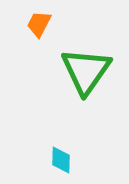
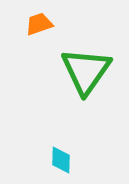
orange trapezoid: rotated 44 degrees clockwise
